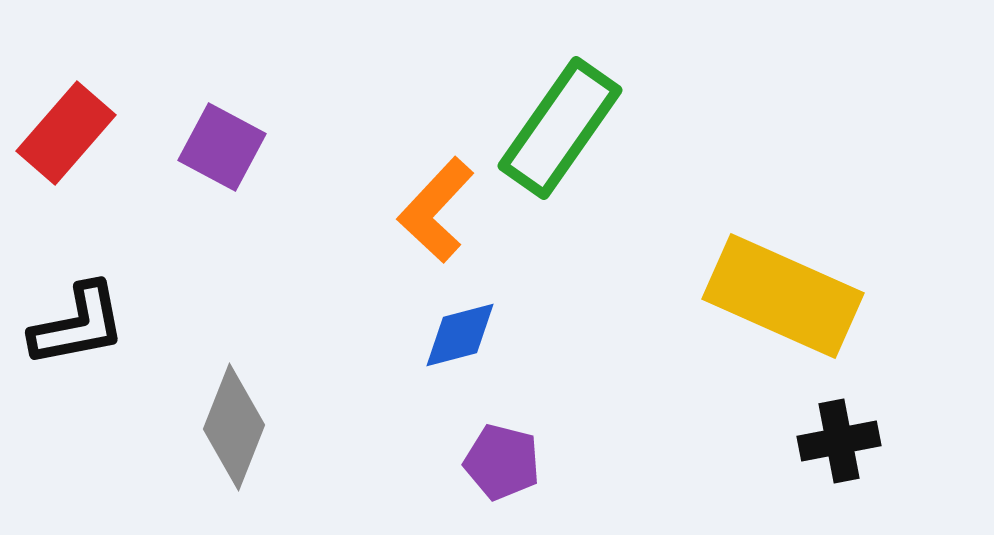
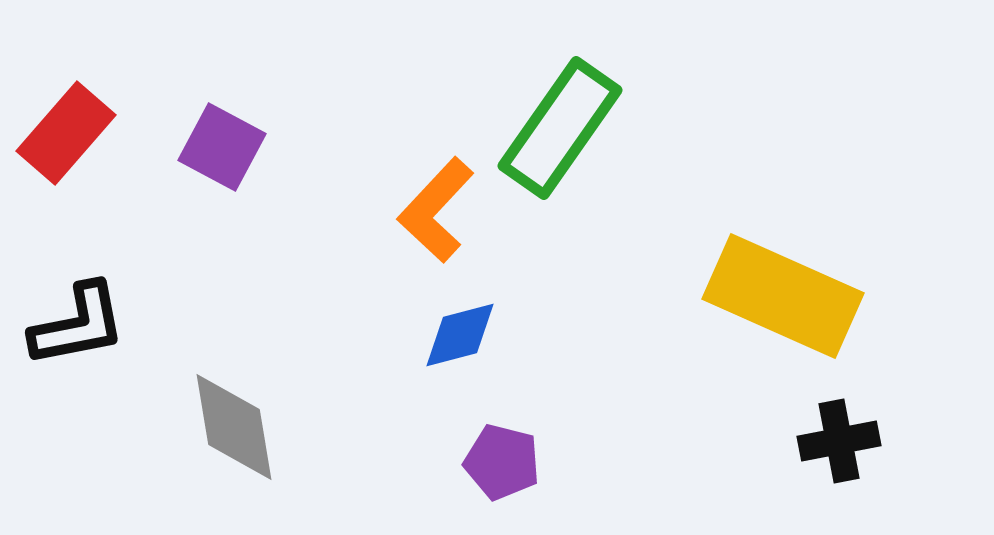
gray diamond: rotated 31 degrees counterclockwise
